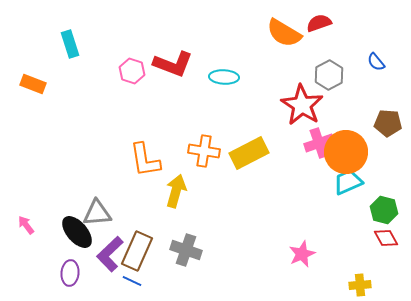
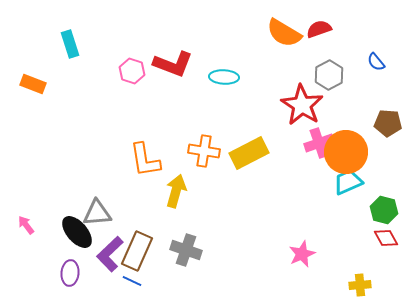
red semicircle: moved 6 px down
